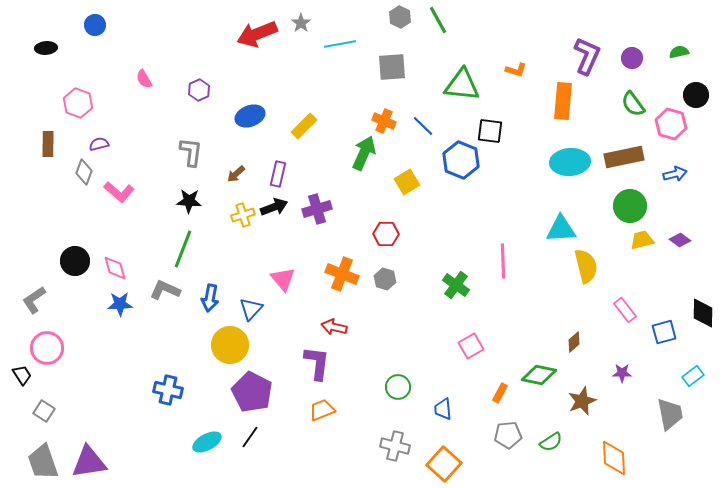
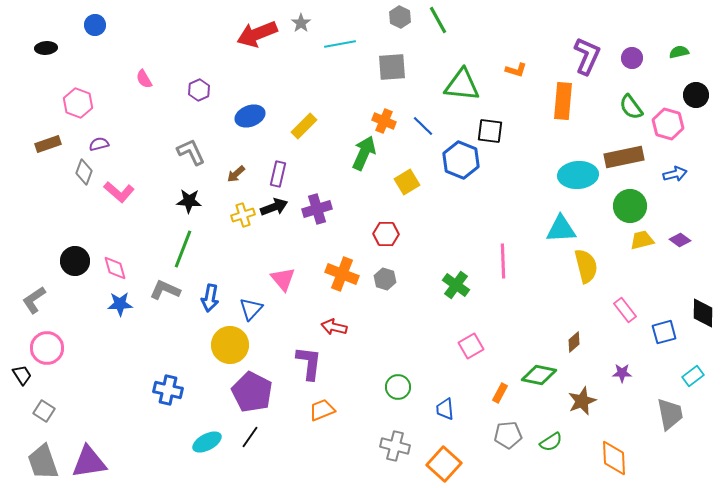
green semicircle at (633, 104): moved 2 px left, 3 px down
pink hexagon at (671, 124): moved 3 px left
brown rectangle at (48, 144): rotated 70 degrees clockwise
gray L-shape at (191, 152): rotated 32 degrees counterclockwise
cyan ellipse at (570, 162): moved 8 px right, 13 px down
purple L-shape at (317, 363): moved 8 px left
blue trapezoid at (443, 409): moved 2 px right
